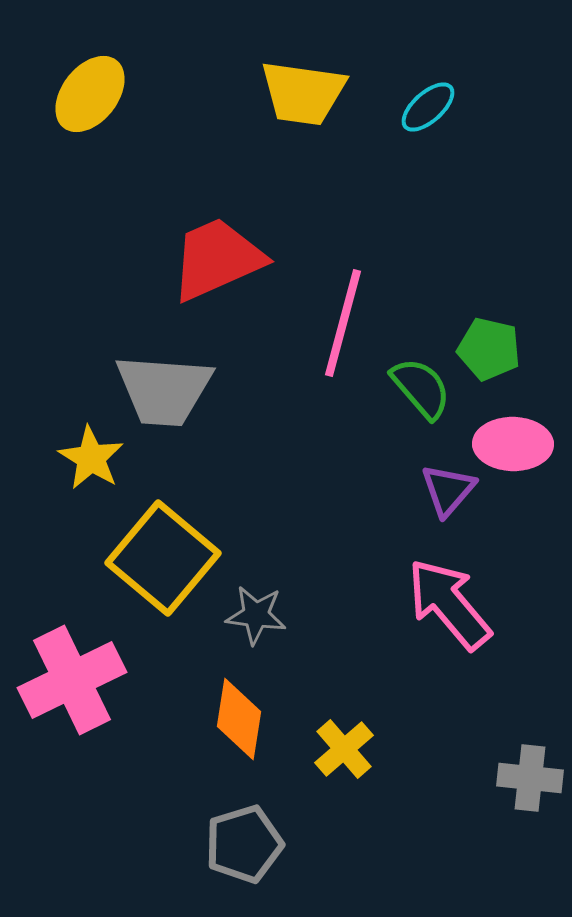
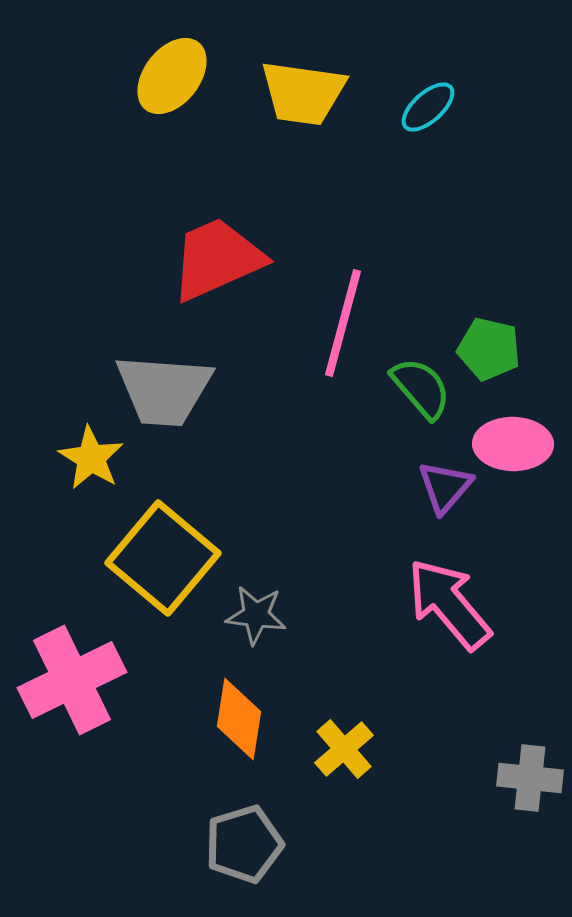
yellow ellipse: moved 82 px right, 18 px up
purple triangle: moved 3 px left, 3 px up
